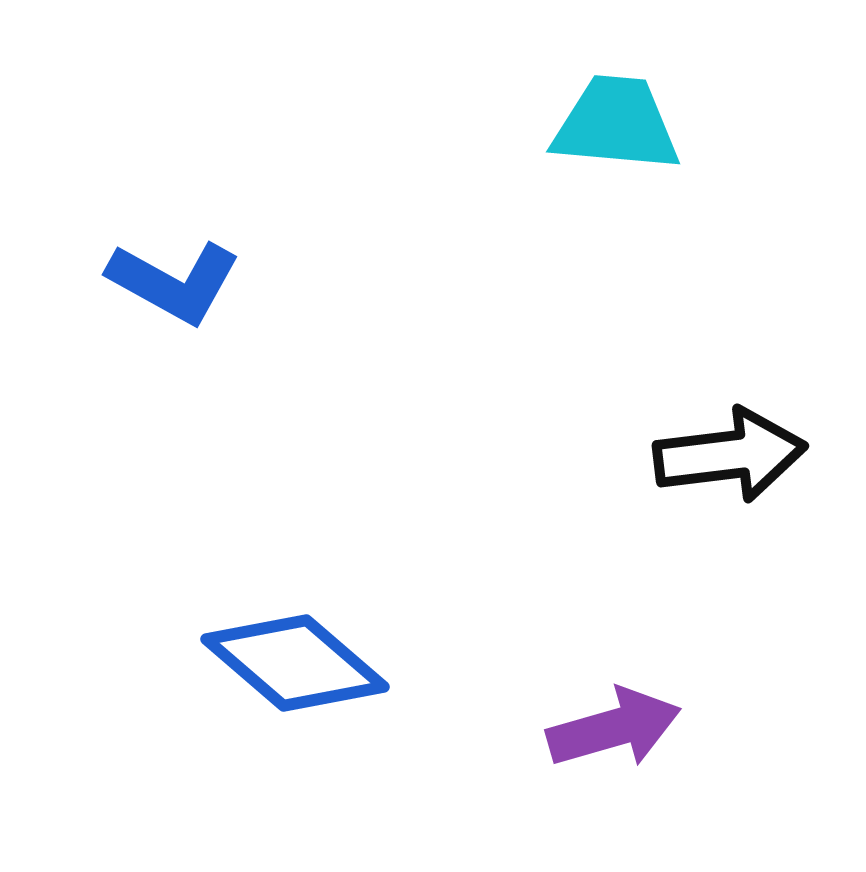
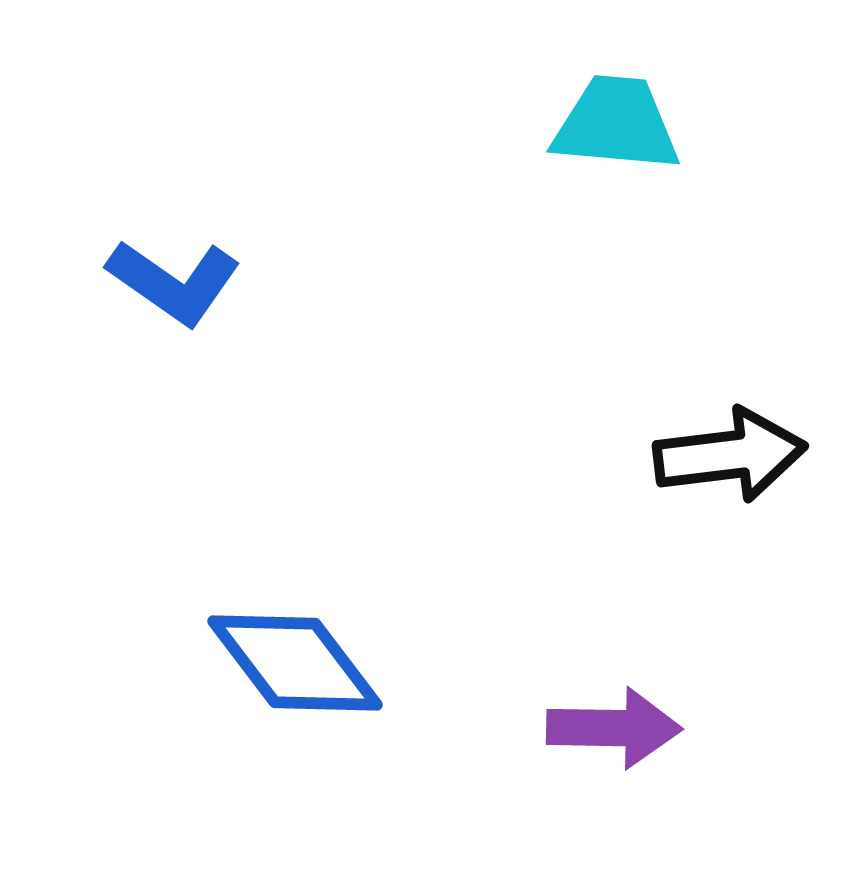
blue L-shape: rotated 6 degrees clockwise
blue diamond: rotated 12 degrees clockwise
purple arrow: rotated 17 degrees clockwise
